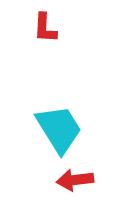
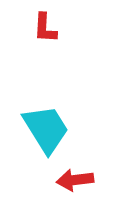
cyan trapezoid: moved 13 px left
